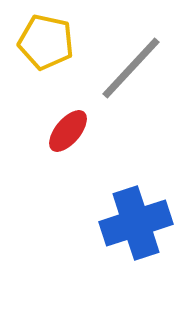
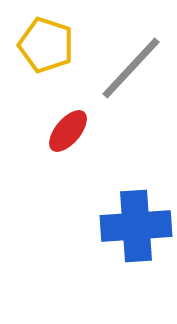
yellow pentagon: moved 3 px down; rotated 6 degrees clockwise
blue cross: moved 3 px down; rotated 14 degrees clockwise
